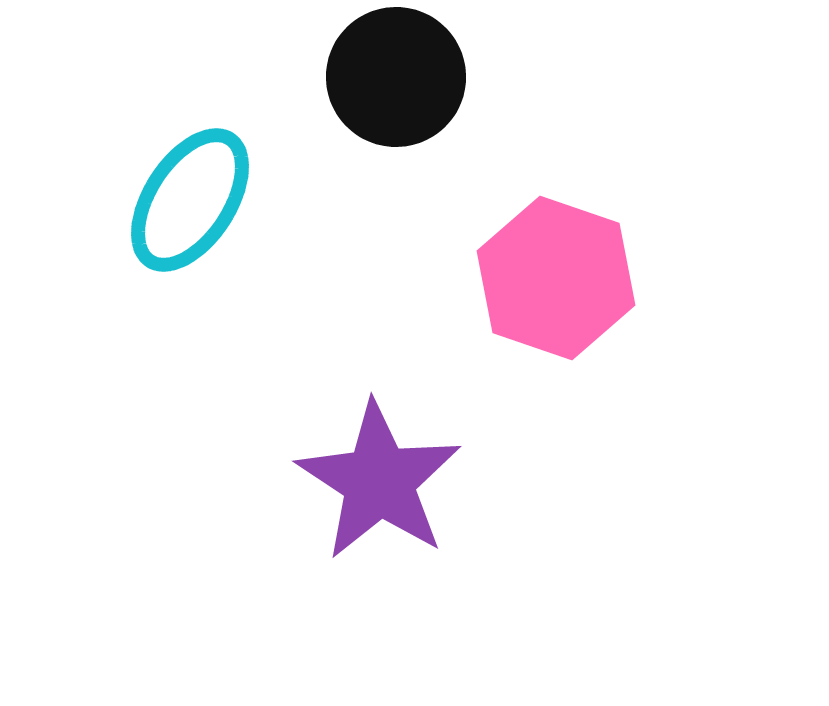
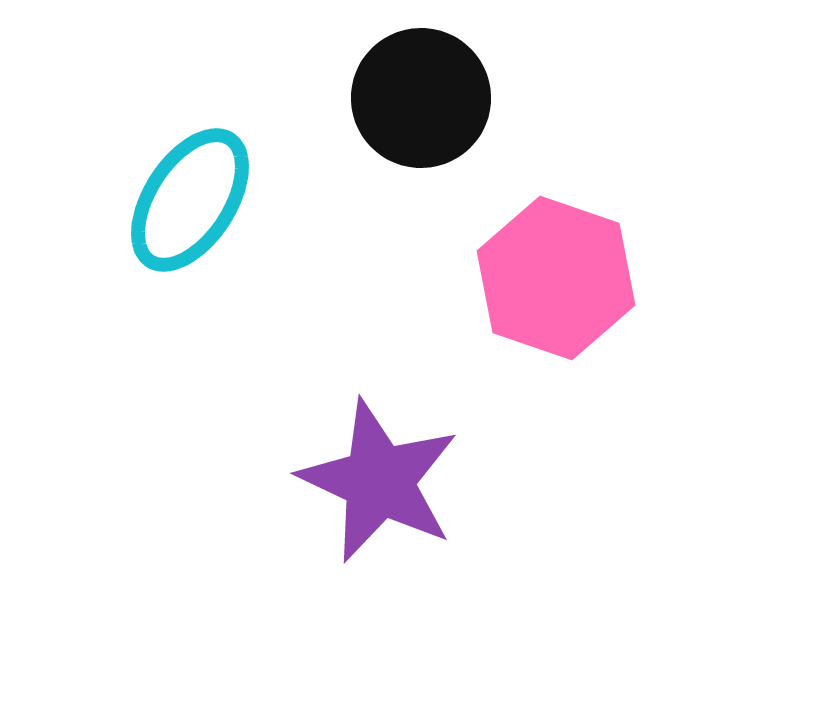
black circle: moved 25 px right, 21 px down
purple star: rotated 8 degrees counterclockwise
